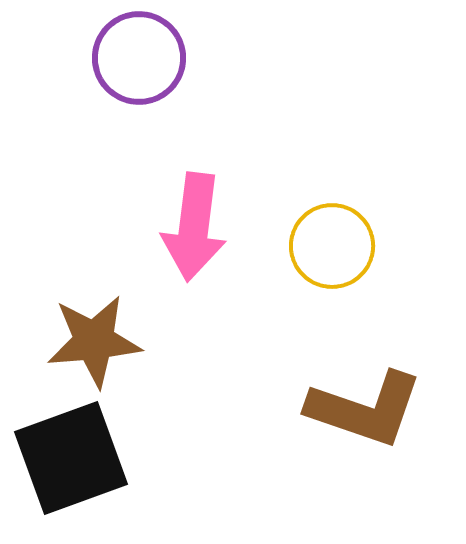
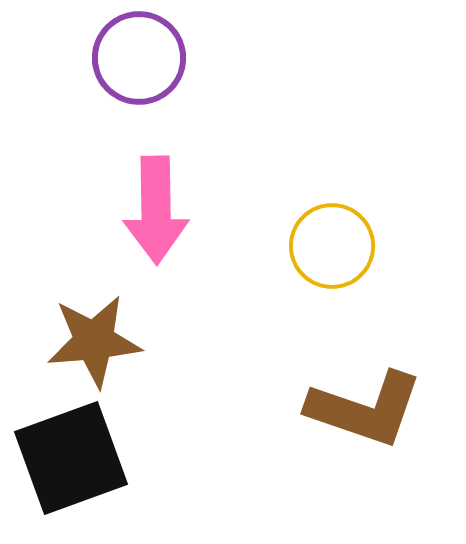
pink arrow: moved 38 px left, 17 px up; rotated 8 degrees counterclockwise
